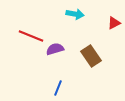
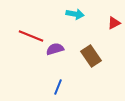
blue line: moved 1 px up
